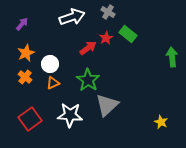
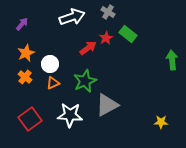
green arrow: moved 3 px down
green star: moved 3 px left, 1 px down; rotated 15 degrees clockwise
gray triangle: rotated 15 degrees clockwise
yellow star: rotated 24 degrees counterclockwise
